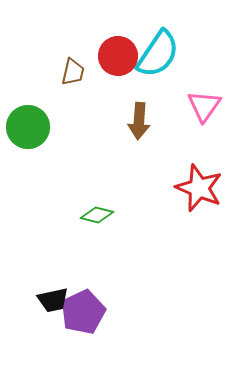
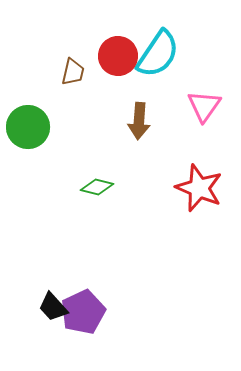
green diamond: moved 28 px up
black trapezoid: moved 7 px down; rotated 60 degrees clockwise
